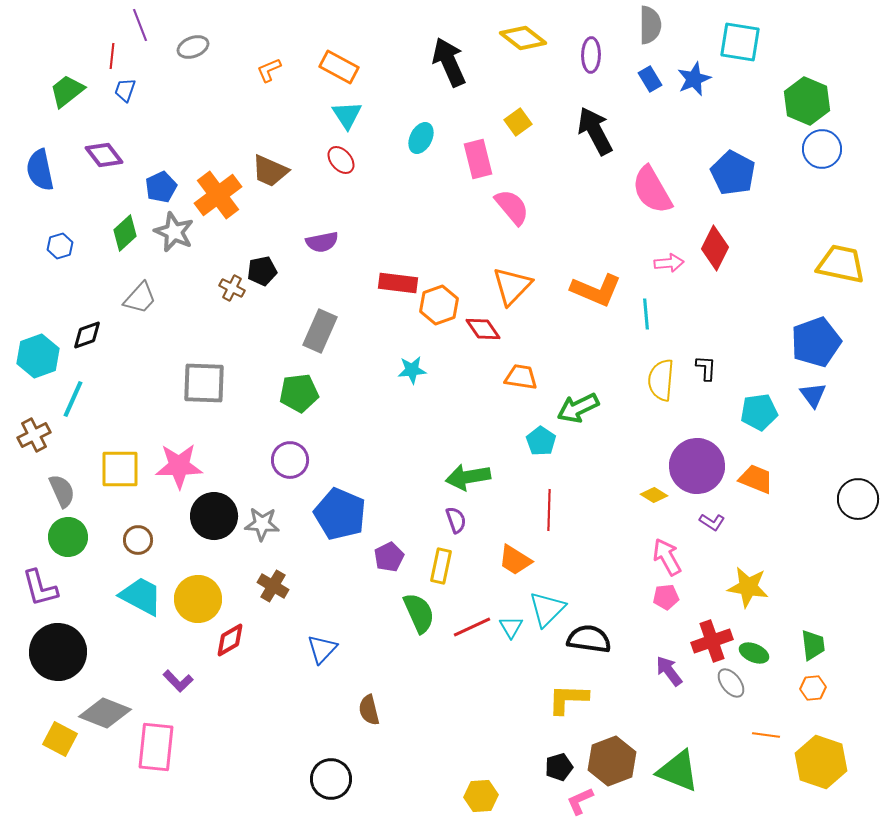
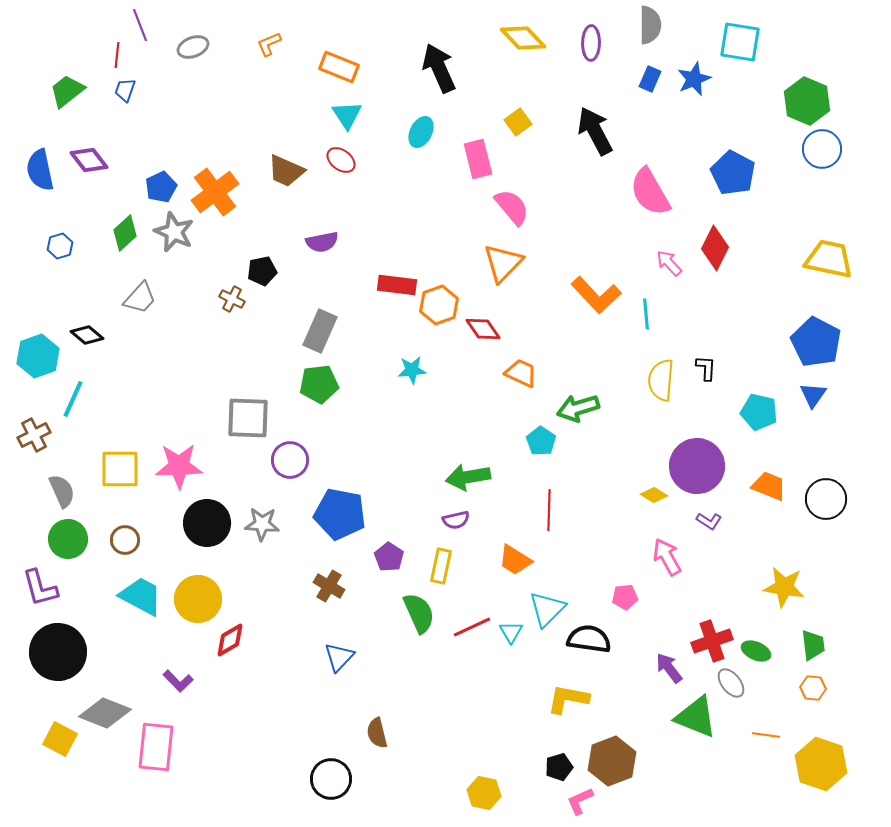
yellow diamond at (523, 38): rotated 9 degrees clockwise
purple ellipse at (591, 55): moved 12 px up
red line at (112, 56): moved 5 px right, 1 px up
black arrow at (449, 62): moved 10 px left, 6 px down
orange rectangle at (339, 67): rotated 6 degrees counterclockwise
orange L-shape at (269, 70): moved 26 px up
blue rectangle at (650, 79): rotated 55 degrees clockwise
cyan ellipse at (421, 138): moved 6 px up
purple diamond at (104, 155): moved 15 px left, 5 px down
red ellipse at (341, 160): rotated 12 degrees counterclockwise
brown trapezoid at (270, 171): moved 16 px right
pink semicircle at (652, 190): moved 2 px left, 2 px down
orange cross at (218, 195): moved 3 px left, 3 px up
pink arrow at (669, 263): rotated 128 degrees counterclockwise
yellow trapezoid at (841, 264): moved 12 px left, 5 px up
red rectangle at (398, 283): moved 1 px left, 2 px down
orange triangle at (512, 286): moved 9 px left, 23 px up
brown cross at (232, 288): moved 11 px down
orange L-shape at (596, 290): moved 5 px down; rotated 24 degrees clockwise
black diamond at (87, 335): rotated 60 degrees clockwise
blue pentagon at (816, 342): rotated 24 degrees counterclockwise
orange trapezoid at (521, 377): moved 4 px up; rotated 16 degrees clockwise
gray square at (204, 383): moved 44 px right, 35 px down
green pentagon at (299, 393): moved 20 px right, 9 px up
blue triangle at (813, 395): rotated 12 degrees clockwise
green arrow at (578, 408): rotated 9 degrees clockwise
cyan pentagon at (759, 412): rotated 21 degrees clockwise
orange trapezoid at (756, 479): moved 13 px right, 7 px down
black circle at (858, 499): moved 32 px left
blue pentagon at (340, 514): rotated 12 degrees counterclockwise
black circle at (214, 516): moved 7 px left, 7 px down
purple semicircle at (456, 520): rotated 96 degrees clockwise
purple L-shape at (712, 522): moved 3 px left, 1 px up
green circle at (68, 537): moved 2 px down
brown circle at (138, 540): moved 13 px left
purple pentagon at (389, 557): rotated 12 degrees counterclockwise
brown cross at (273, 586): moved 56 px right
yellow star at (748, 587): moved 36 px right
pink pentagon at (666, 597): moved 41 px left
cyan triangle at (511, 627): moved 5 px down
blue triangle at (322, 649): moved 17 px right, 8 px down
green ellipse at (754, 653): moved 2 px right, 2 px up
purple arrow at (669, 671): moved 3 px up
orange hexagon at (813, 688): rotated 10 degrees clockwise
yellow L-shape at (568, 699): rotated 9 degrees clockwise
brown semicircle at (369, 710): moved 8 px right, 23 px down
yellow hexagon at (821, 762): moved 2 px down
green triangle at (678, 771): moved 18 px right, 54 px up
yellow hexagon at (481, 796): moved 3 px right, 3 px up; rotated 16 degrees clockwise
